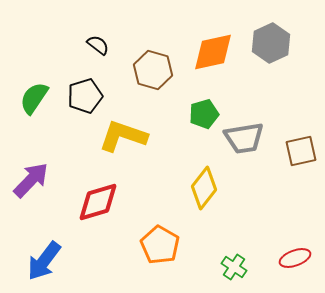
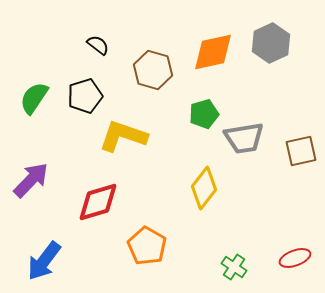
orange pentagon: moved 13 px left, 1 px down
